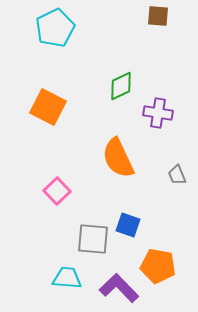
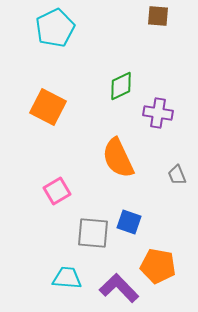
pink square: rotated 12 degrees clockwise
blue square: moved 1 px right, 3 px up
gray square: moved 6 px up
